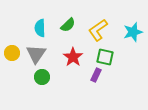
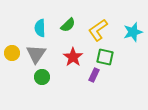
purple rectangle: moved 2 px left
